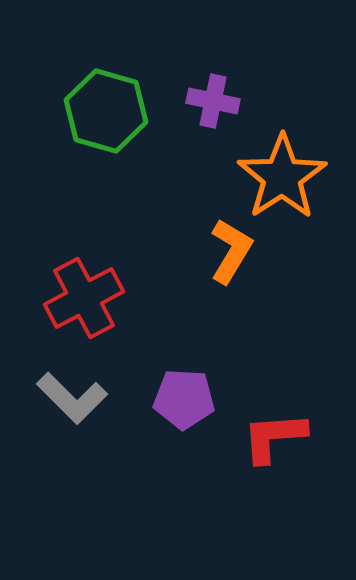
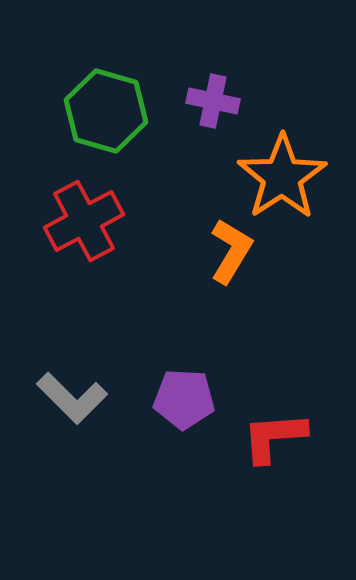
red cross: moved 77 px up
